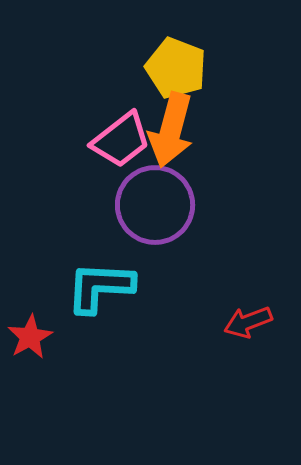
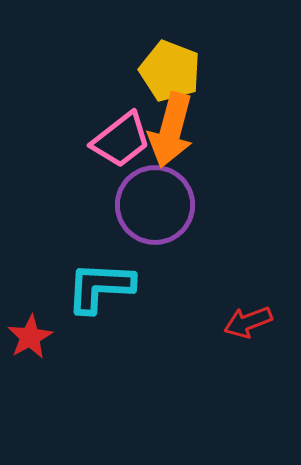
yellow pentagon: moved 6 px left, 3 px down
